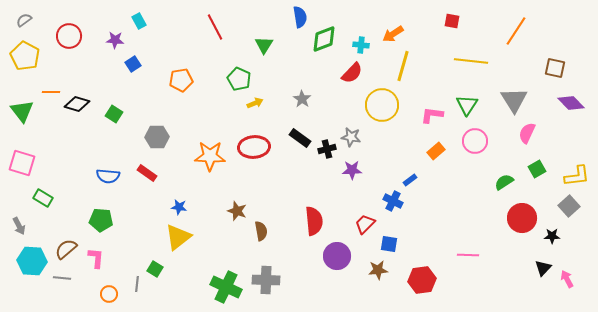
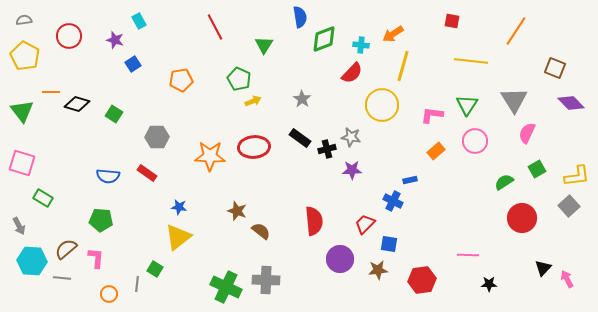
gray semicircle at (24, 20): rotated 28 degrees clockwise
purple star at (115, 40): rotated 12 degrees clockwise
brown square at (555, 68): rotated 10 degrees clockwise
yellow arrow at (255, 103): moved 2 px left, 2 px up
blue rectangle at (410, 180): rotated 24 degrees clockwise
brown semicircle at (261, 231): rotated 42 degrees counterclockwise
black star at (552, 236): moved 63 px left, 48 px down
purple circle at (337, 256): moved 3 px right, 3 px down
